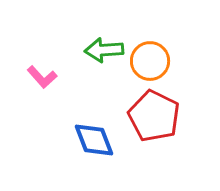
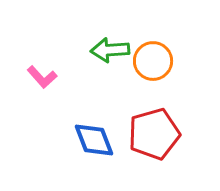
green arrow: moved 6 px right
orange circle: moved 3 px right
red pentagon: moved 18 px down; rotated 30 degrees clockwise
